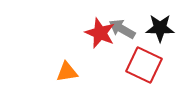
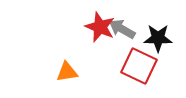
black star: moved 2 px left, 10 px down
red star: moved 6 px up
red square: moved 5 px left, 1 px down
